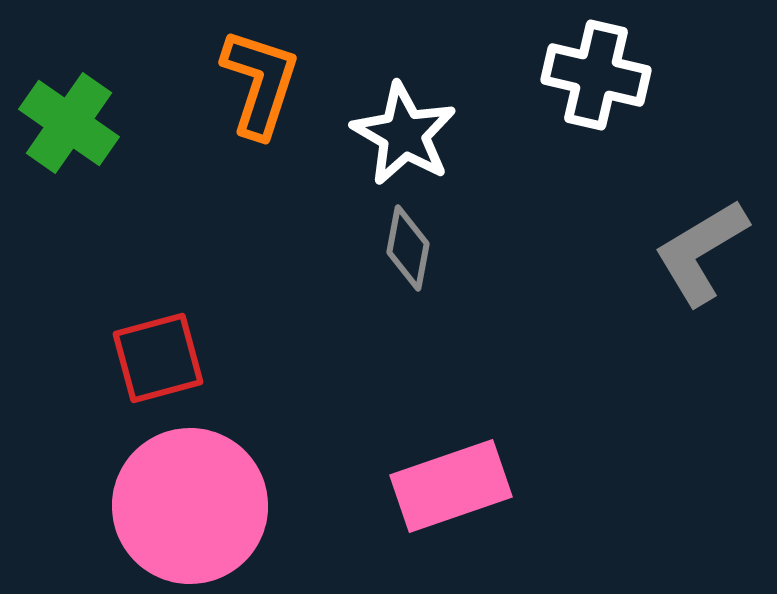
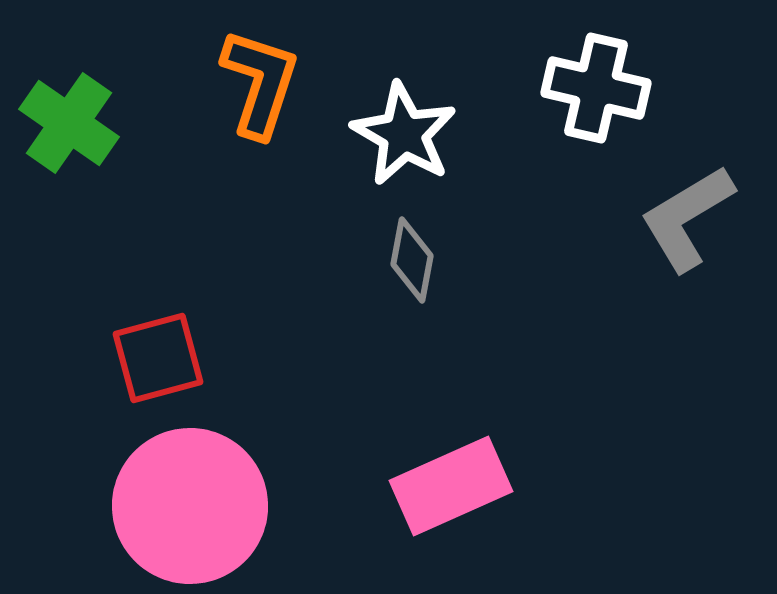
white cross: moved 13 px down
gray diamond: moved 4 px right, 12 px down
gray L-shape: moved 14 px left, 34 px up
pink rectangle: rotated 5 degrees counterclockwise
